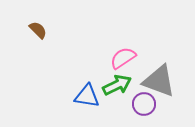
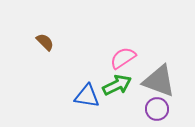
brown semicircle: moved 7 px right, 12 px down
purple circle: moved 13 px right, 5 px down
